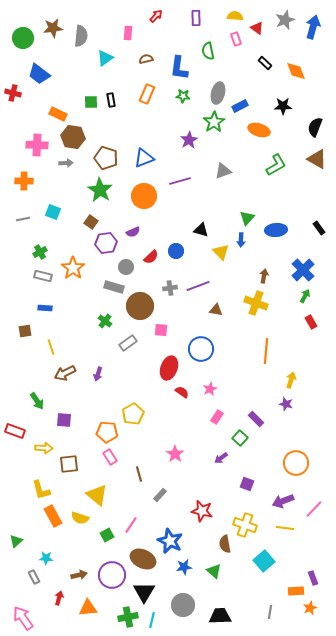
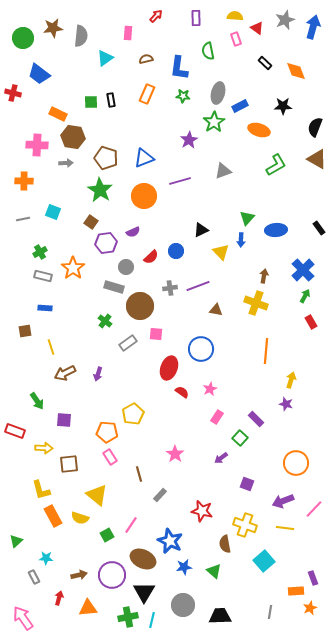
black triangle at (201, 230): rotated 42 degrees counterclockwise
pink square at (161, 330): moved 5 px left, 4 px down
